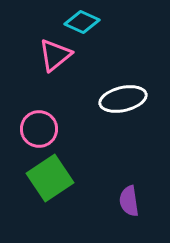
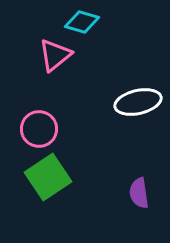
cyan diamond: rotated 8 degrees counterclockwise
white ellipse: moved 15 px right, 3 px down
green square: moved 2 px left, 1 px up
purple semicircle: moved 10 px right, 8 px up
